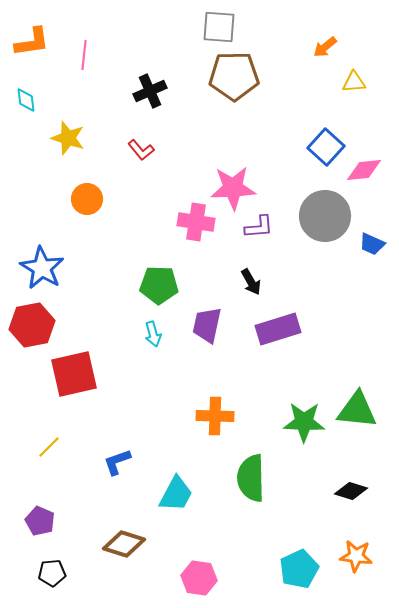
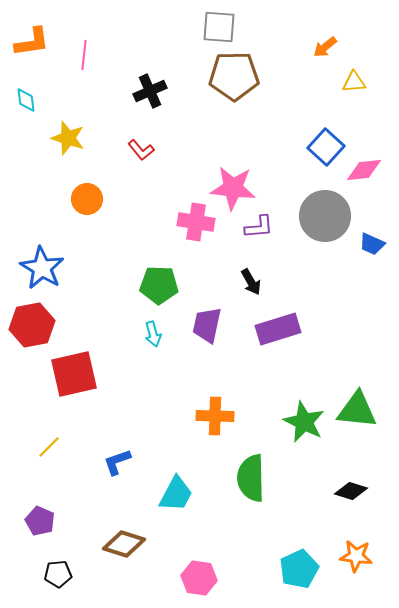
pink star: rotated 9 degrees clockwise
green star: rotated 24 degrees clockwise
black pentagon: moved 6 px right, 1 px down
